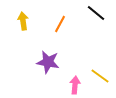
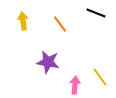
black line: rotated 18 degrees counterclockwise
orange line: rotated 66 degrees counterclockwise
yellow line: moved 1 px down; rotated 18 degrees clockwise
